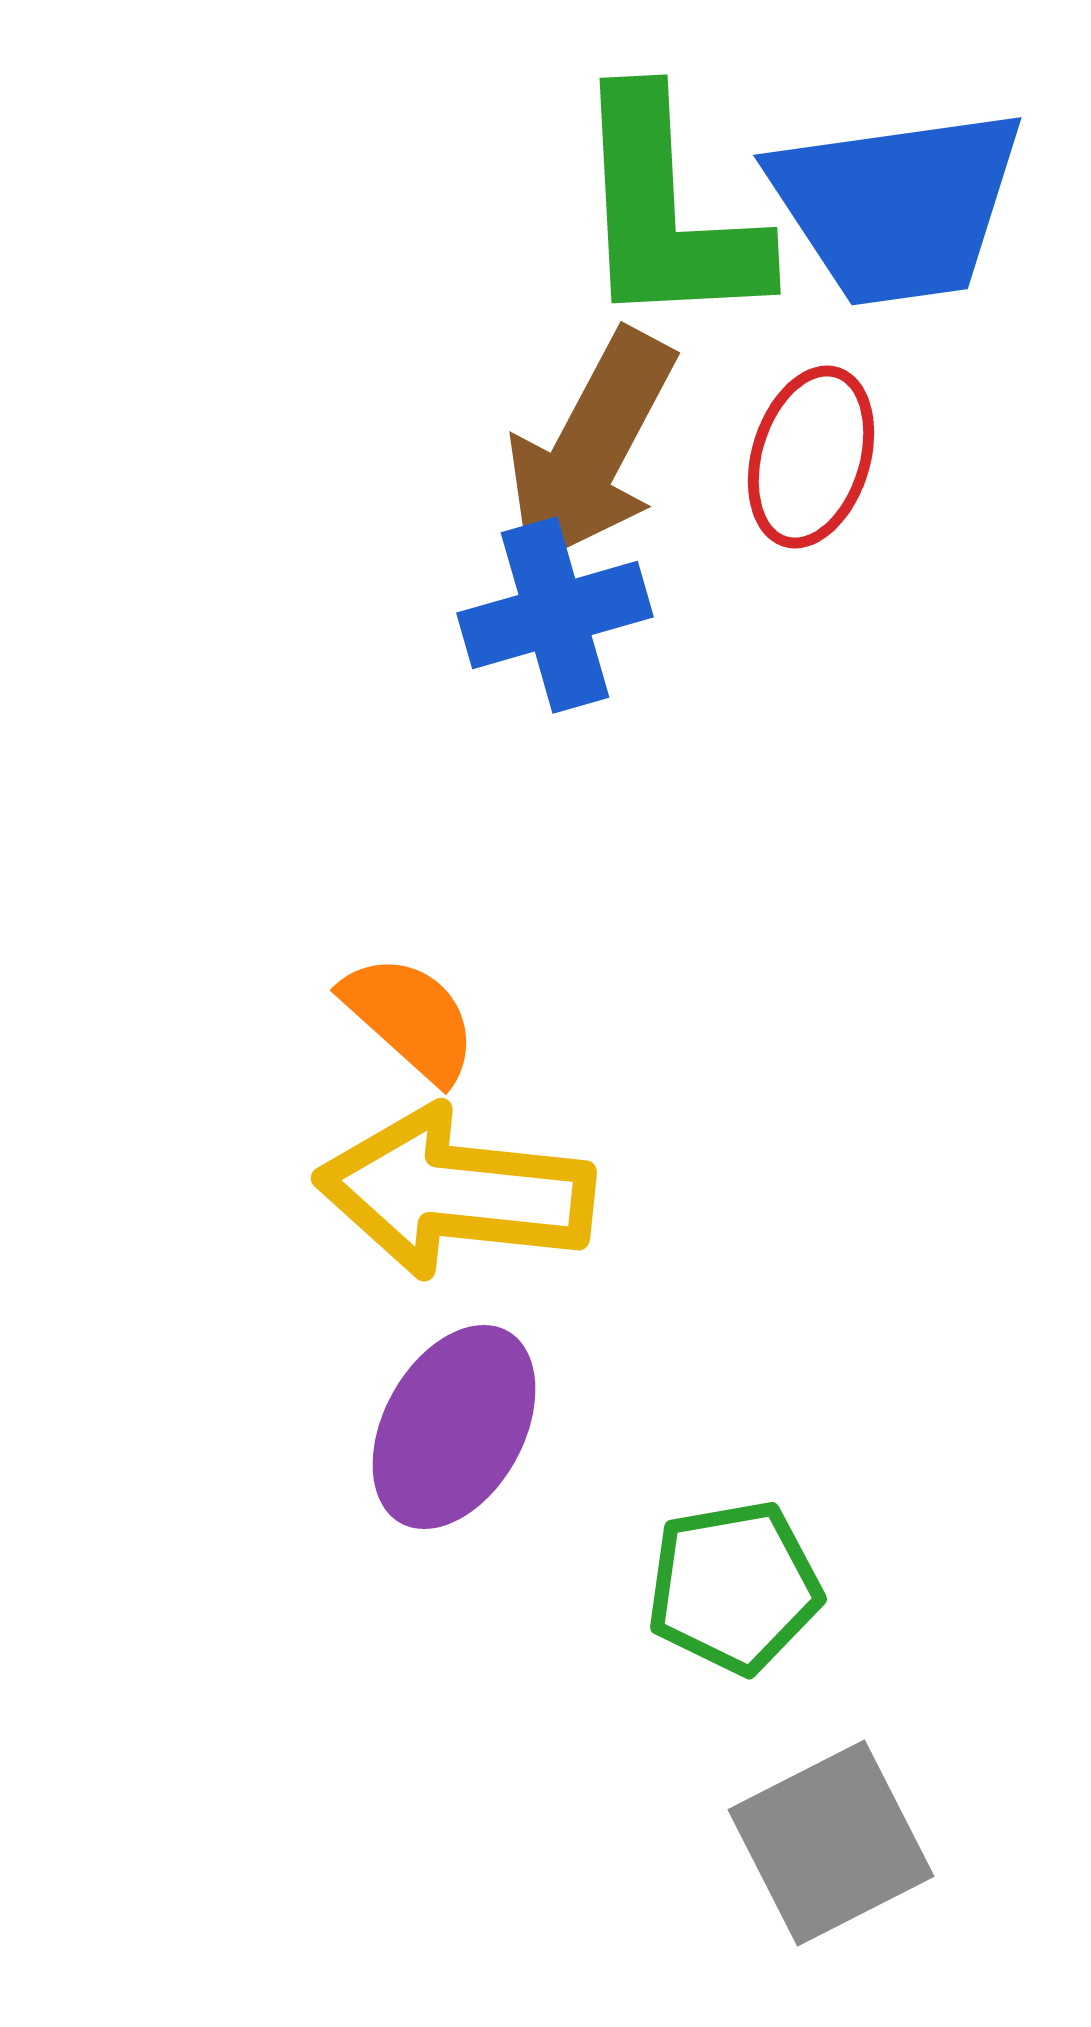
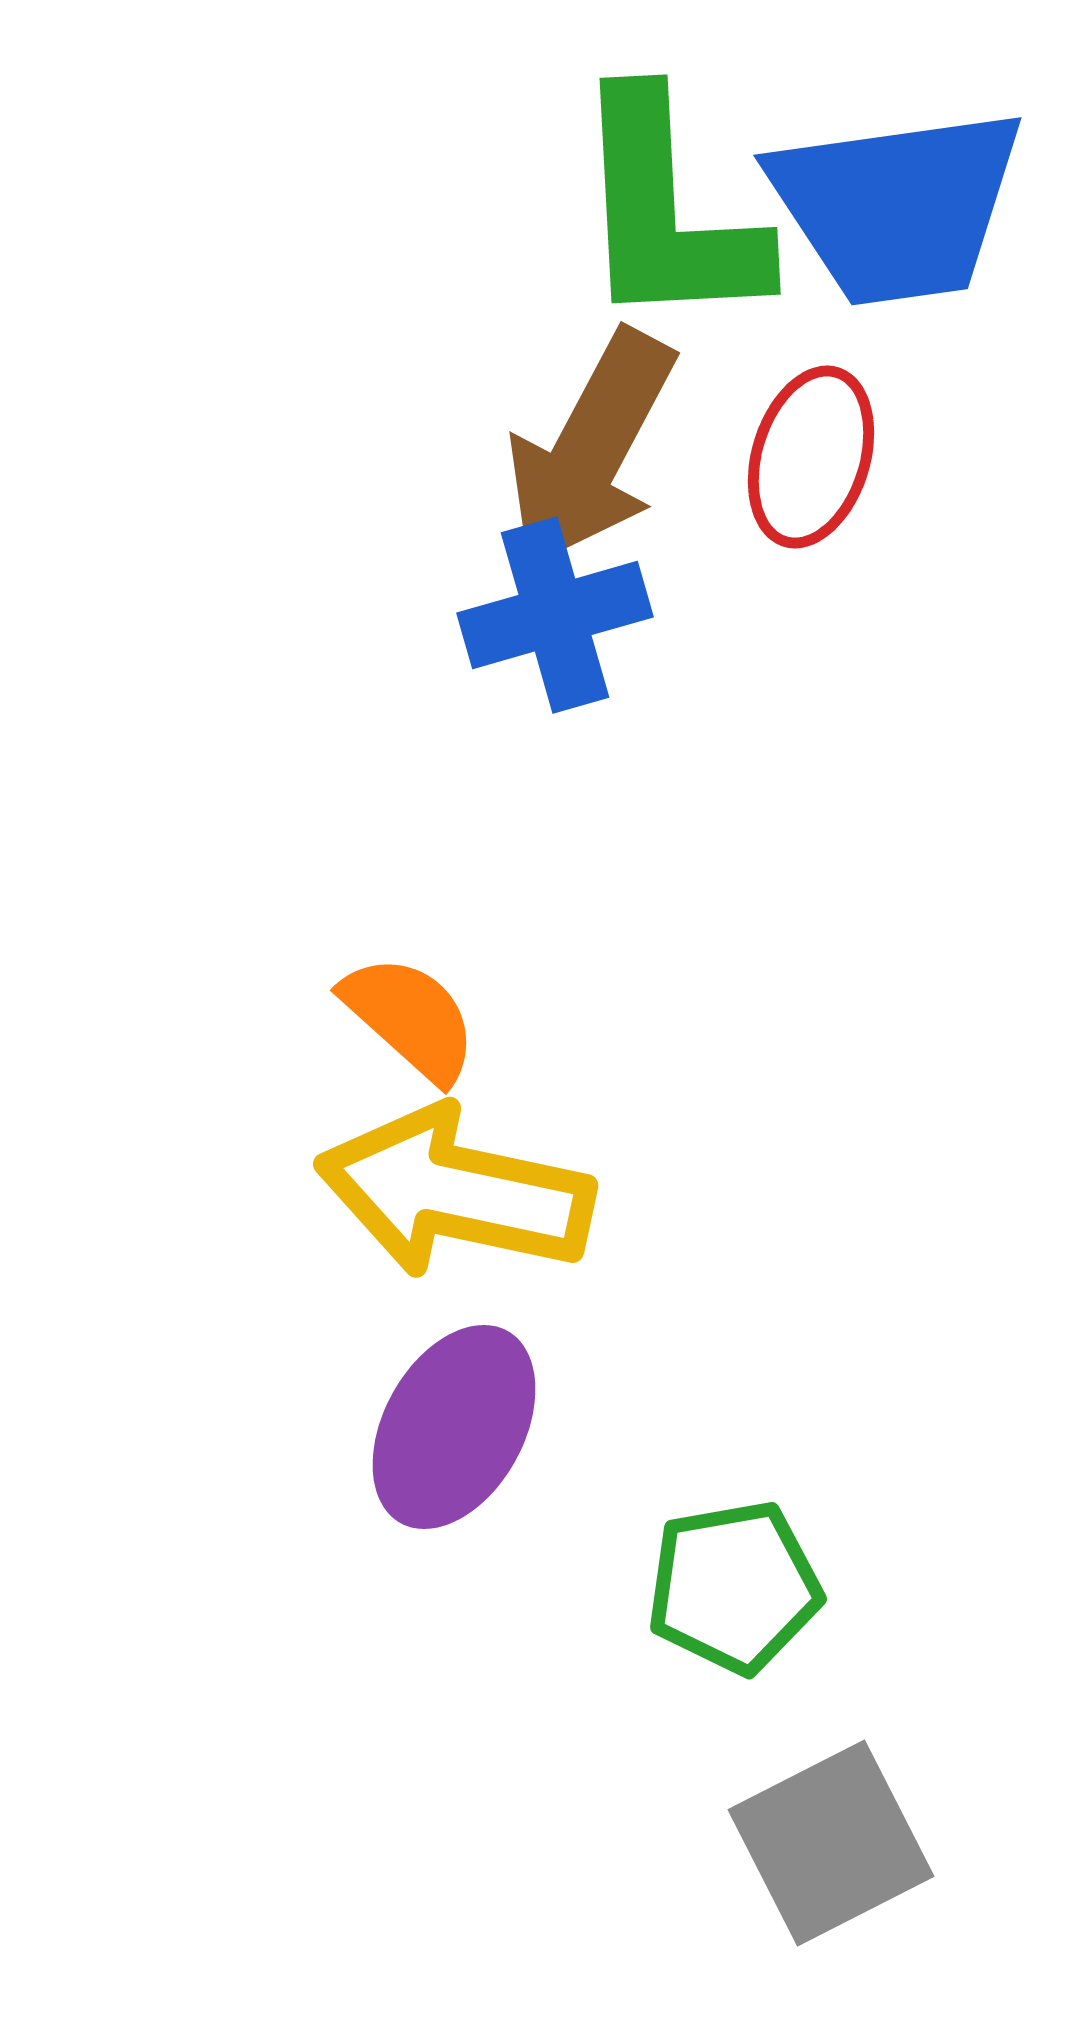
yellow arrow: rotated 6 degrees clockwise
